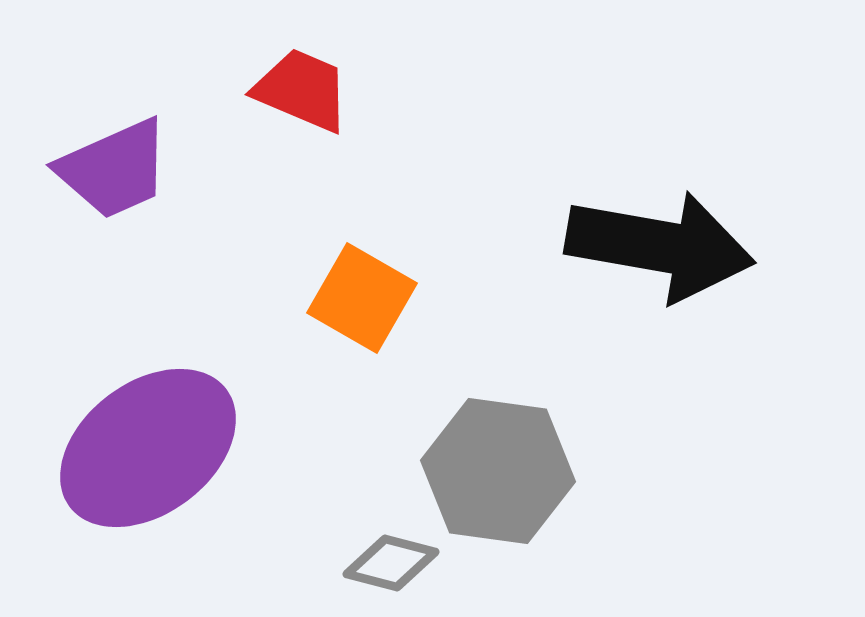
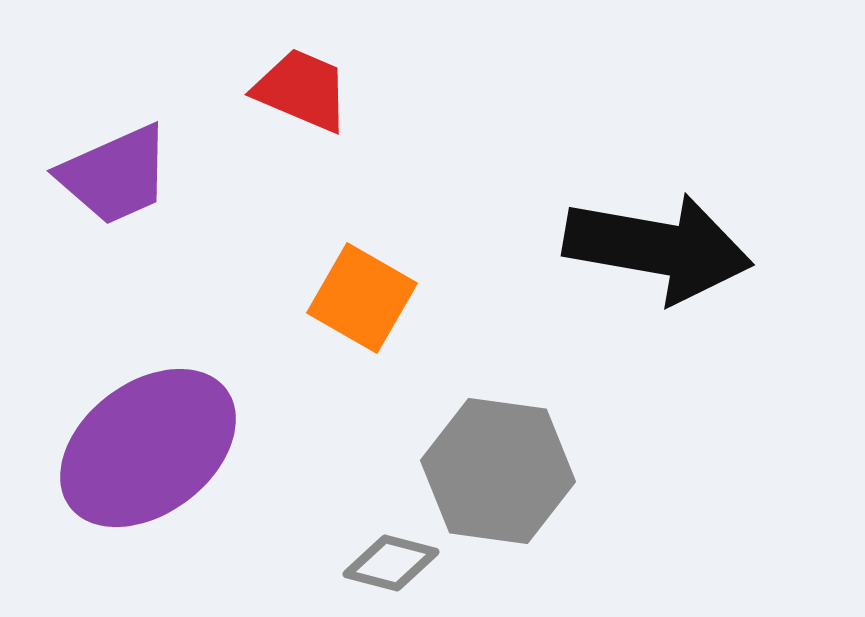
purple trapezoid: moved 1 px right, 6 px down
black arrow: moved 2 px left, 2 px down
